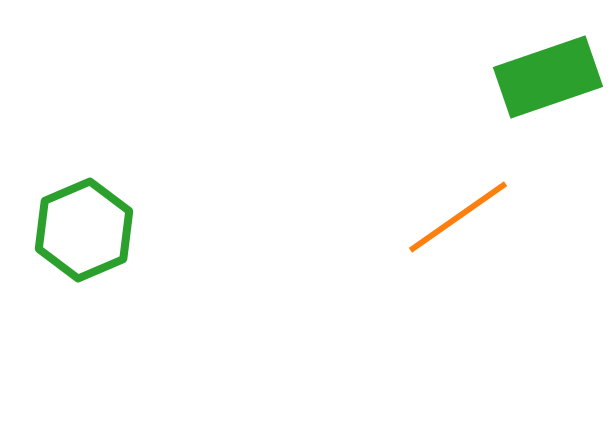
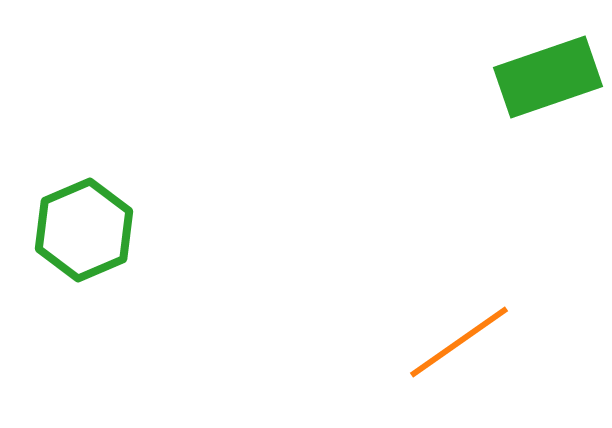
orange line: moved 1 px right, 125 px down
